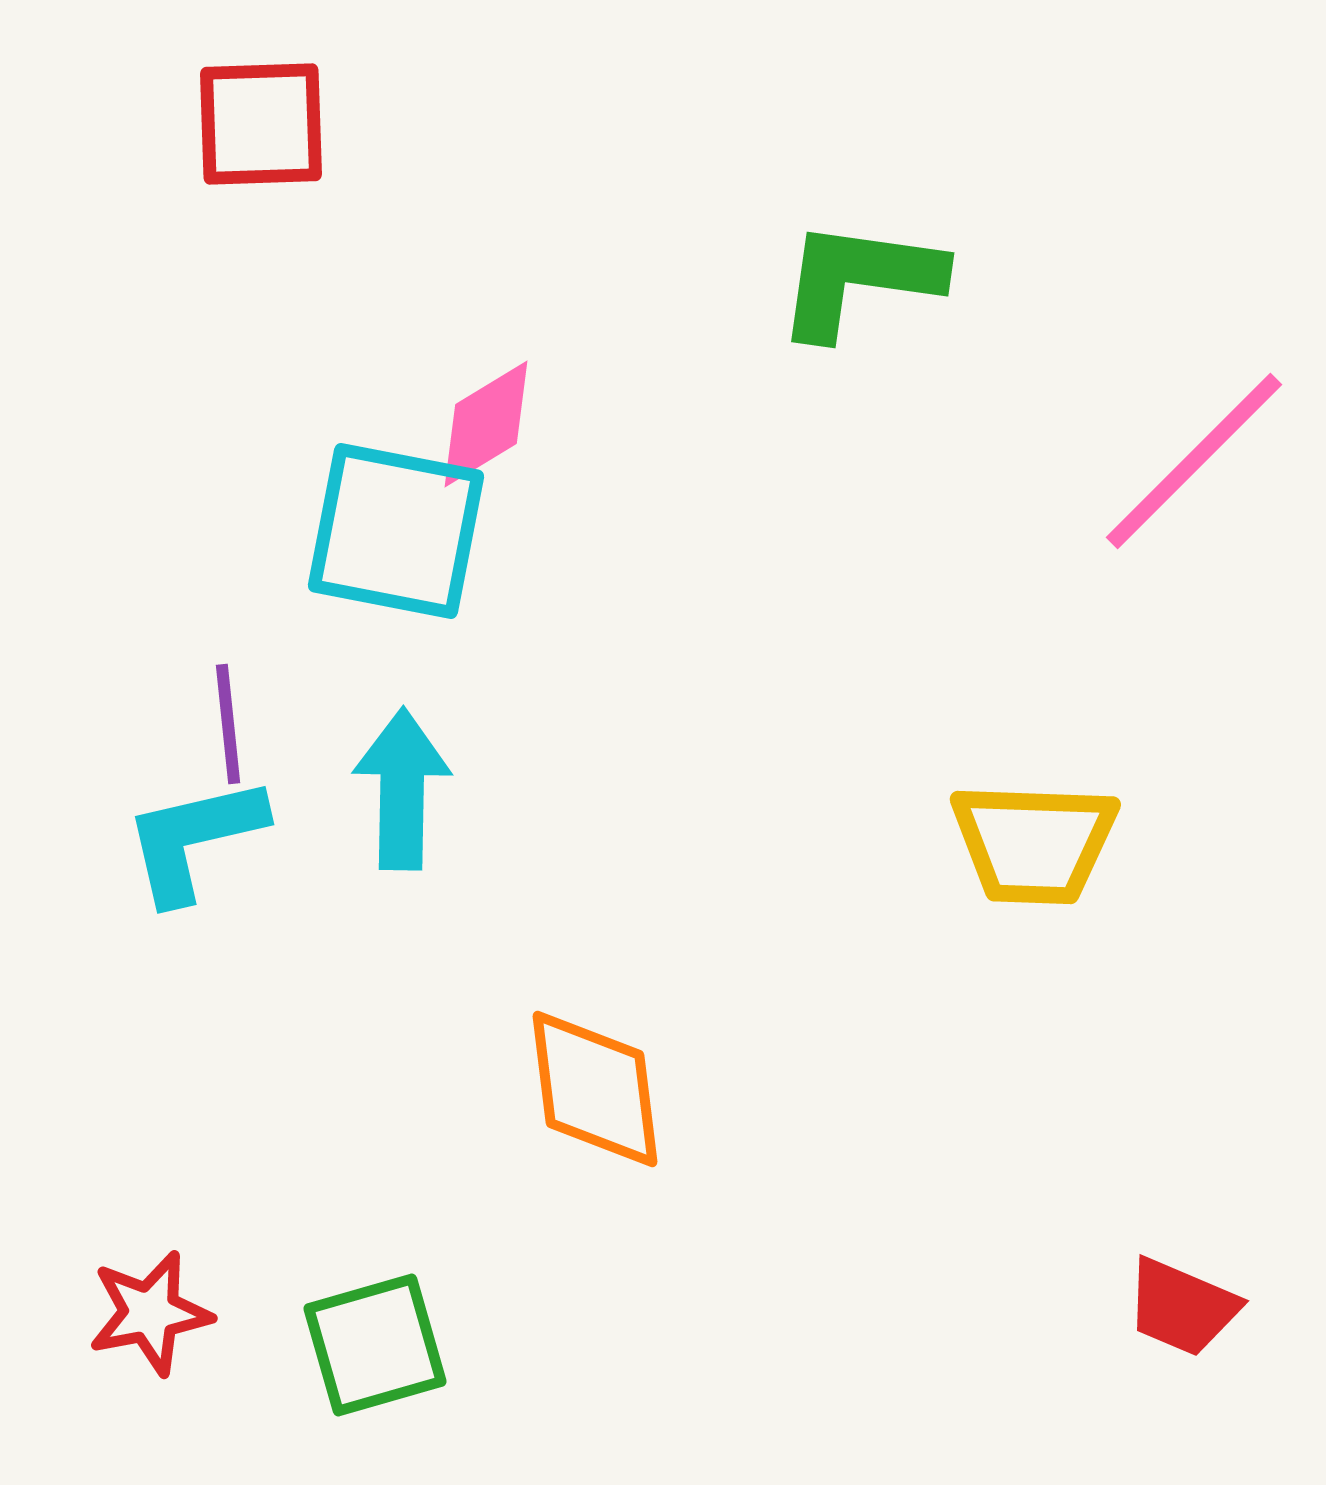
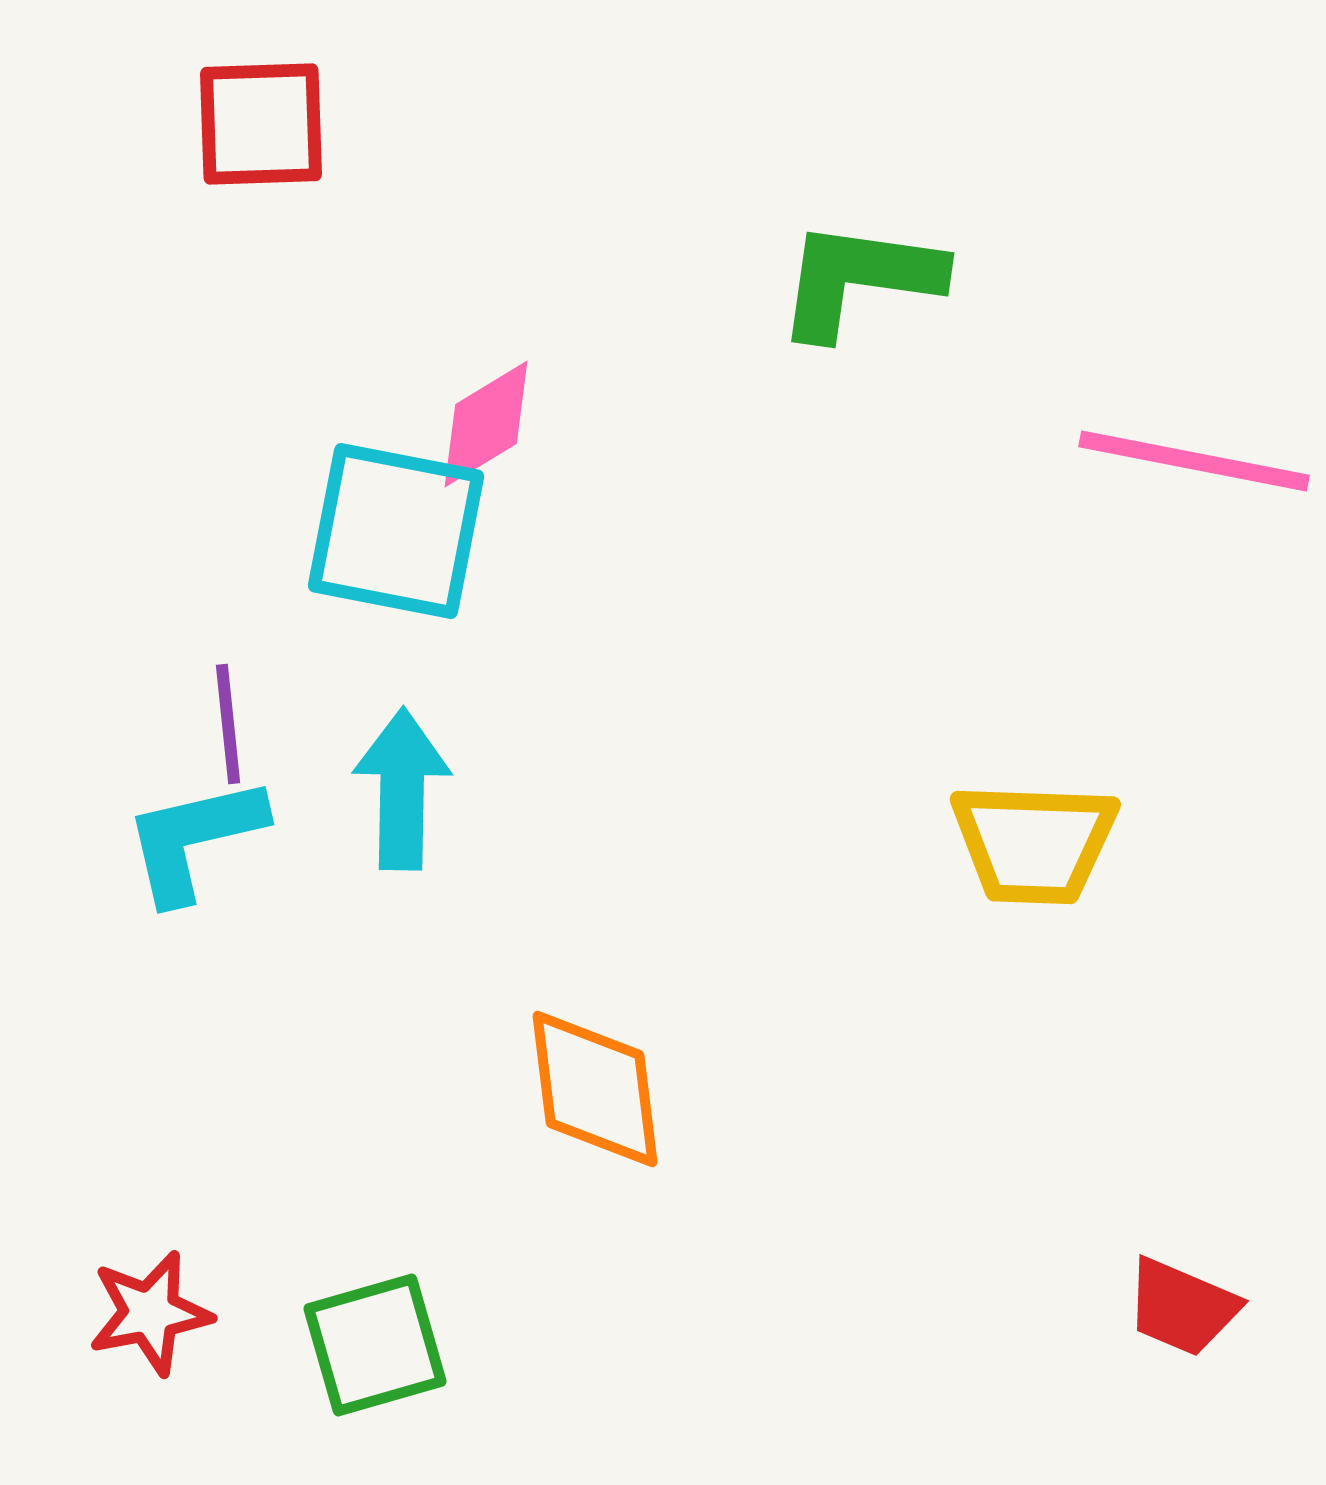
pink line: rotated 56 degrees clockwise
